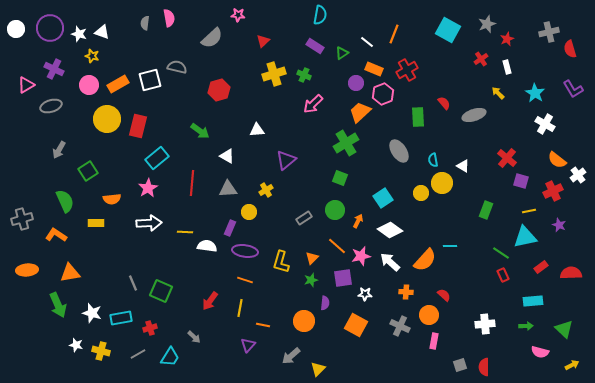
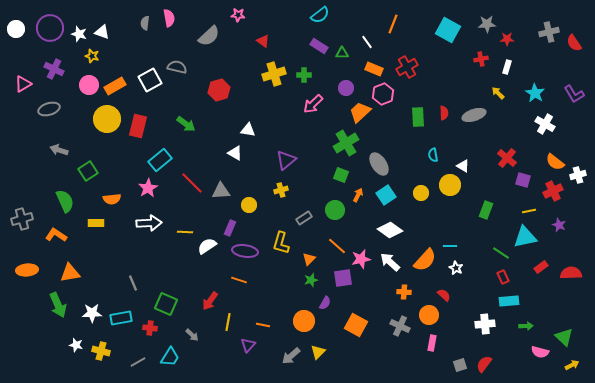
cyan semicircle at (320, 15): rotated 42 degrees clockwise
gray star at (487, 24): rotated 18 degrees clockwise
orange line at (394, 34): moved 1 px left, 10 px up
gray semicircle at (212, 38): moved 3 px left, 2 px up
red star at (507, 39): rotated 24 degrees clockwise
red triangle at (263, 41): rotated 40 degrees counterclockwise
white line at (367, 42): rotated 16 degrees clockwise
purple rectangle at (315, 46): moved 4 px right
red semicircle at (570, 49): moved 4 px right, 6 px up; rotated 18 degrees counterclockwise
green triangle at (342, 53): rotated 32 degrees clockwise
red cross at (481, 59): rotated 24 degrees clockwise
white rectangle at (507, 67): rotated 32 degrees clockwise
red cross at (407, 70): moved 3 px up
green cross at (304, 75): rotated 24 degrees counterclockwise
white square at (150, 80): rotated 15 degrees counterclockwise
purple circle at (356, 83): moved 10 px left, 5 px down
orange rectangle at (118, 84): moved 3 px left, 2 px down
pink triangle at (26, 85): moved 3 px left, 1 px up
purple L-shape at (573, 89): moved 1 px right, 5 px down
red semicircle at (444, 103): moved 10 px down; rotated 40 degrees clockwise
gray ellipse at (51, 106): moved 2 px left, 3 px down
white triangle at (257, 130): moved 9 px left; rotated 14 degrees clockwise
green arrow at (200, 131): moved 14 px left, 7 px up
gray arrow at (59, 150): rotated 78 degrees clockwise
gray ellipse at (399, 151): moved 20 px left, 13 px down
white triangle at (227, 156): moved 8 px right, 3 px up
cyan rectangle at (157, 158): moved 3 px right, 2 px down
cyan semicircle at (433, 160): moved 5 px up
orange semicircle at (557, 160): moved 2 px left, 2 px down
white cross at (578, 175): rotated 21 degrees clockwise
green square at (340, 178): moved 1 px right, 3 px up
purple square at (521, 181): moved 2 px right, 1 px up
red line at (192, 183): rotated 50 degrees counterclockwise
yellow circle at (442, 183): moved 8 px right, 2 px down
gray triangle at (228, 189): moved 7 px left, 2 px down
yellow cross at (266, 190): moved 15 px right; rotated 16 degrees clockwise
cyan square at (383, 198): moved 3 px right, 3 px up
yellow circle at (249, 212): moved 7 px up
orange arrow at (358, 221): moved 26 px up
white semicircle at (207, 246): rotated 42 degrees counterclockwise
pink star at (361, 256): moved 3 px down
orange triangle at (312, 258): moved 3 px left, 1 px down
yellow L-shape at (281, 262): moved 19 px up
red rectangle at (503, 275): moved 2 px down
orange line at (245, 280): moved 6 px left
green square at (161, 291): moved 5 px right, 13 px down
orange cross at (406, 292): moved 2 px left
white star at (365, 294): moved 91 px right, 26 px up; rotated 24 degrees clockwise
cyan rectangle at (533, 301): moved 24 px left
purple semicircle at (325, 303): rotated 24 degrees clockwise
yellow line at (240, 308): moved 12 px left, 14 px down
white star at (92, 313): rotated 18 degrees counterclockwise
red cross at (150, 328): rotated 24 degrees clockwise
green triangle at (564, 329): moved 8 px down
gray arrow at (194, 337): moved 2 px left, 2 px up
pink rectangle at (434, 341): moved 2 px left, 2 px down
gray line at (138, 354): moved 8 px down
red semicircle at (484, 367): moved 3 px up; rotated 36 degrees clockwise
yellow triangle at (318, 369): moved 17 px up
